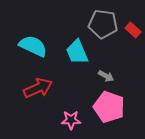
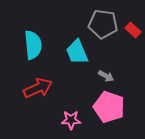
cyan semicircle: moved 1 px up; rotated 60 degrees clockwise
